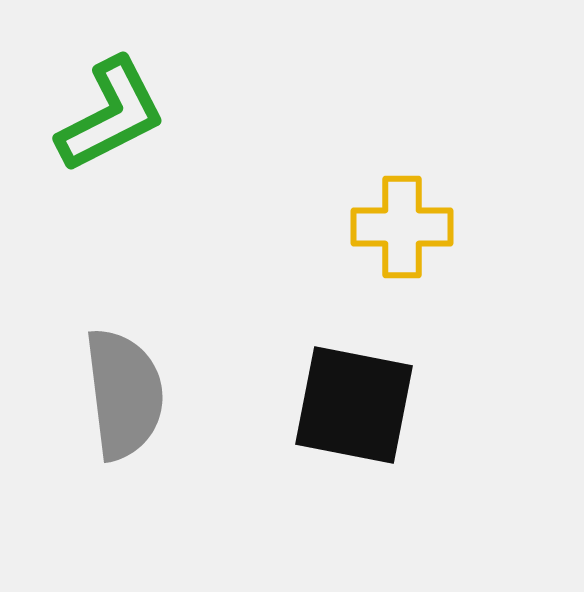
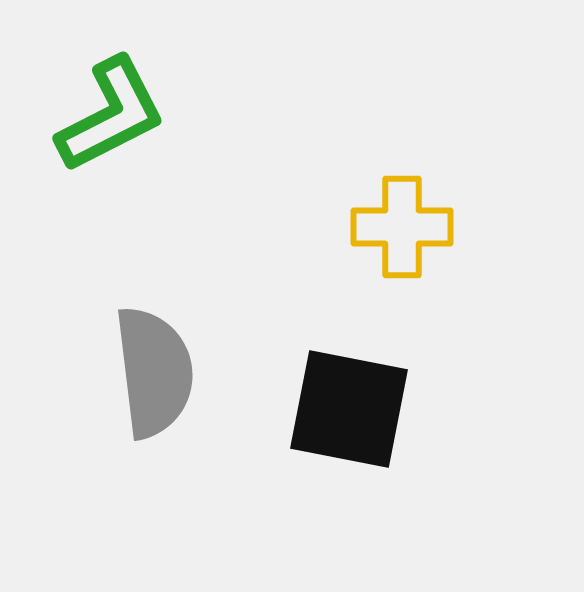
gray semicircle: moved 30 px right, 22 px up
black square: moved 5 px left, 4 px down
